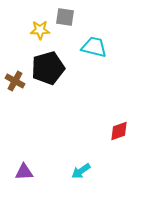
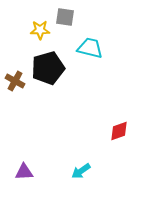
cyan trapezoid: moved 4 px left, 1 px down
